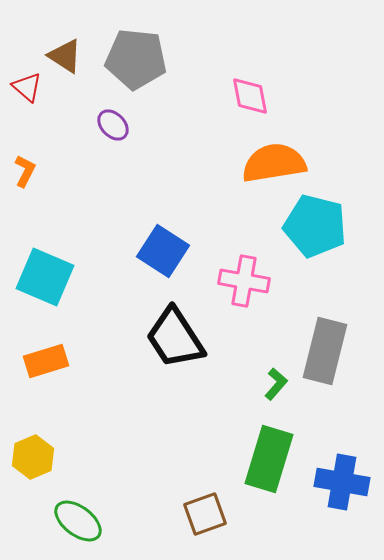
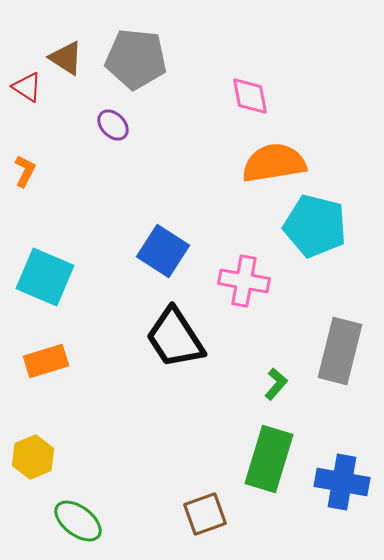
brown triangle: moved 1 px right, 2 px down
red triangle: rotated 8 degrees counterclockwise
gray rectangle: moved 15 px right
